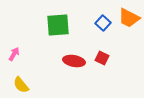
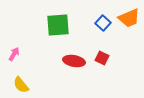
orange trapezoid: rotated 50 degrees counterclockwise
